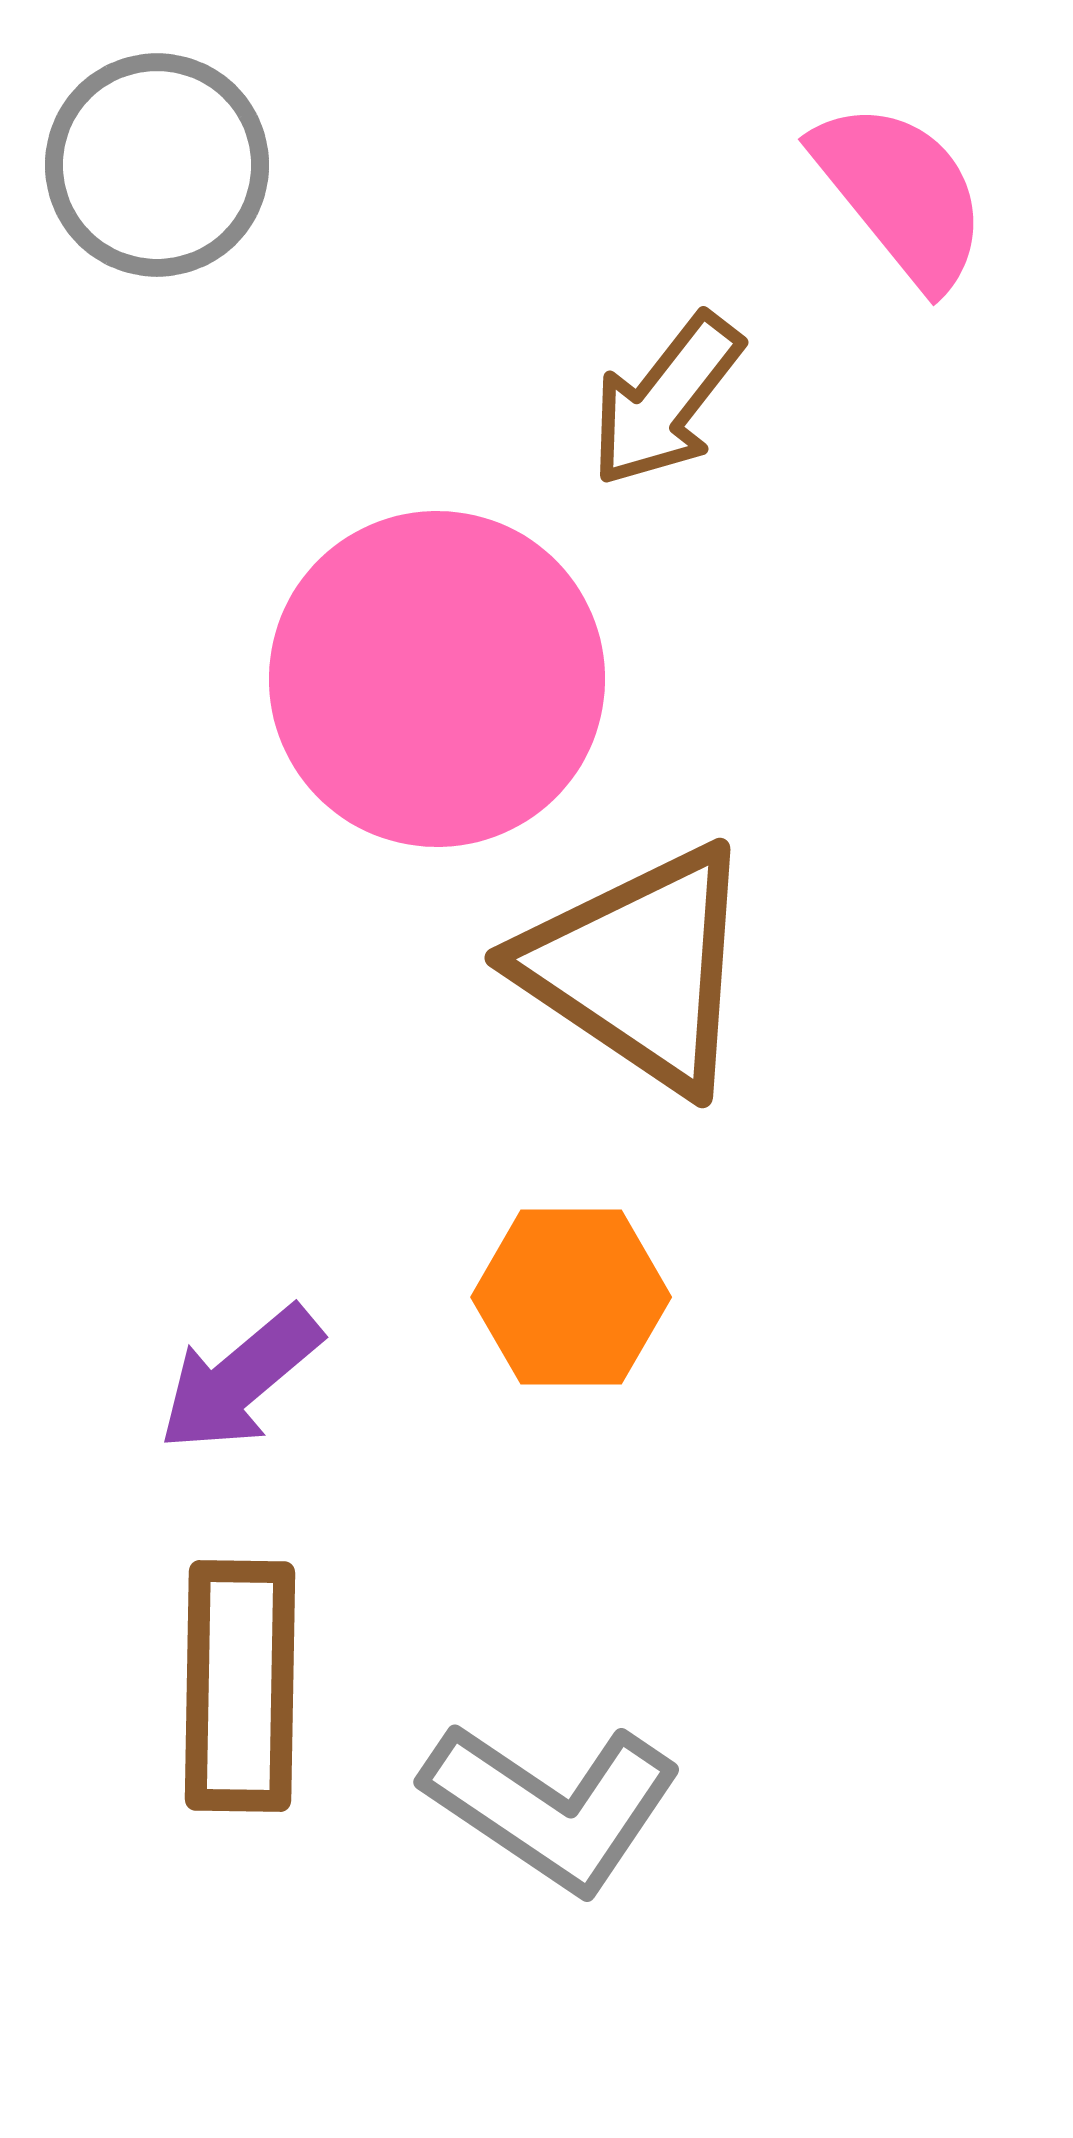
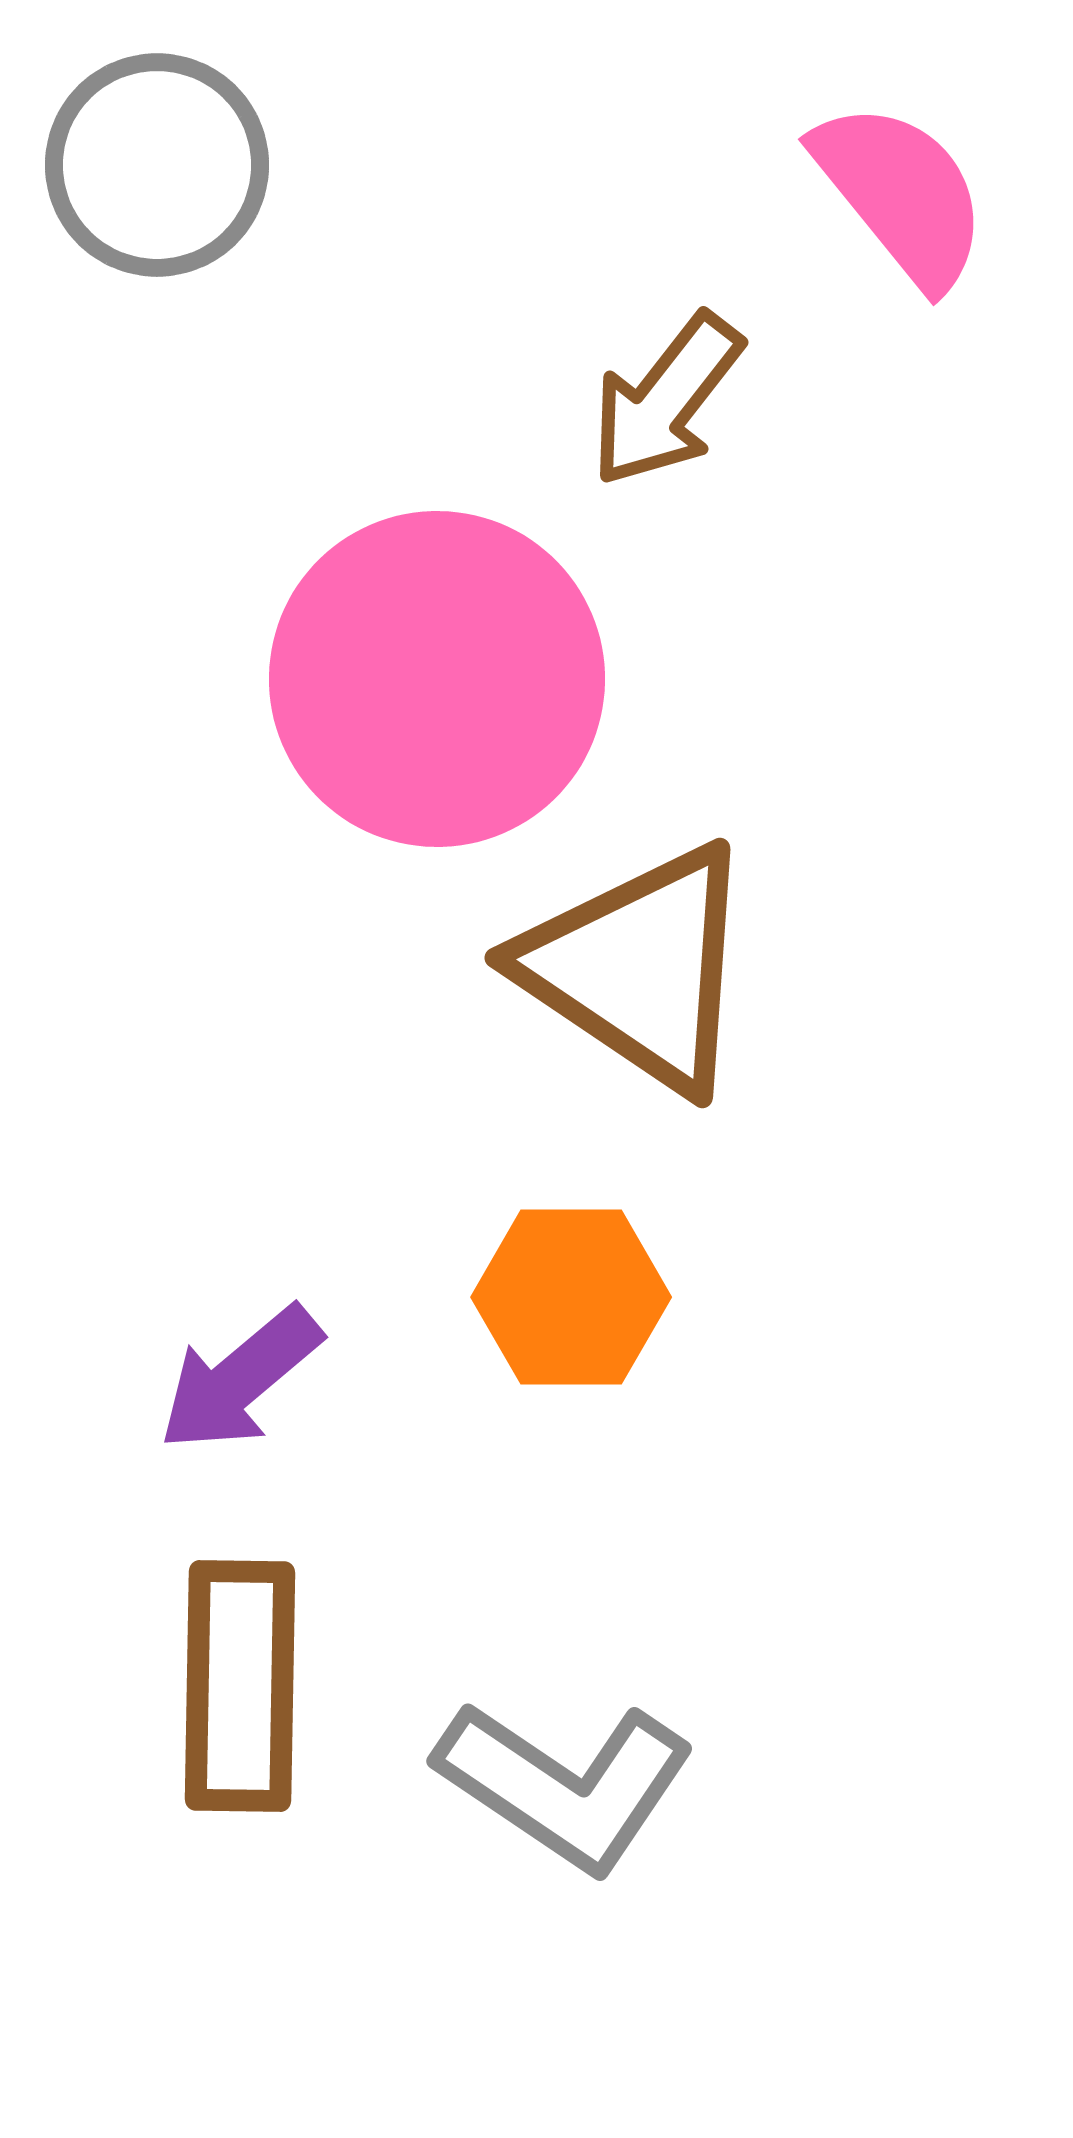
gray L-shape: moved 13 px right, 21 px up
